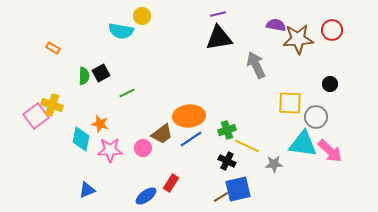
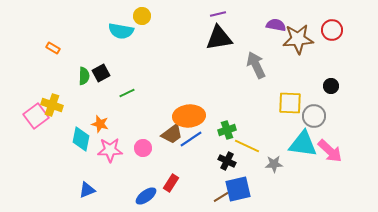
black circle: moved 1 px right, 2 px down
gray circle: moved 2 px left, 1 px up
brown trapezoid: moved 10 px right
